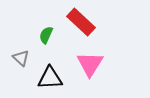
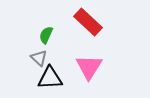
red rectangle: moved 7 px right
gray triangle: moved 18 px right
pink triangle: moved 1 px left, 3 px down
